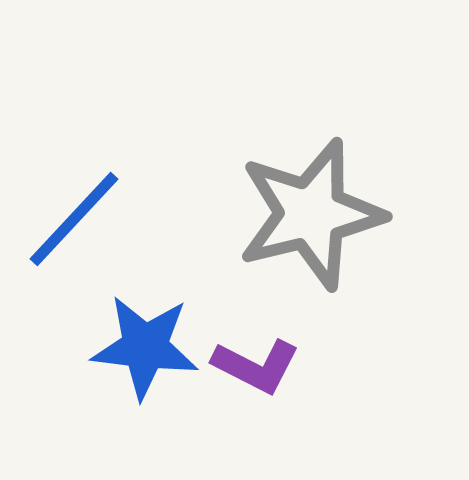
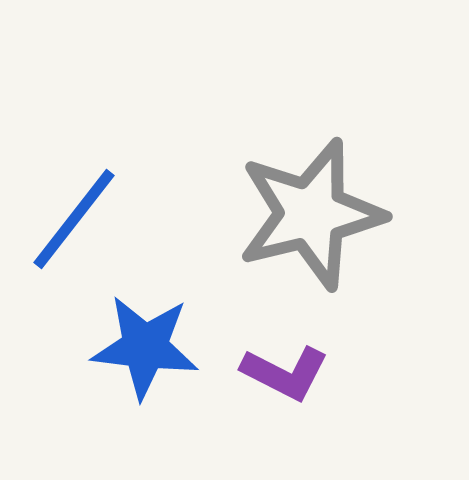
blue line: rotated 5 degrees counterclockwise
purple L-shape: moved 29 px right, 7 px down
